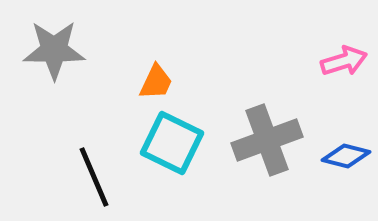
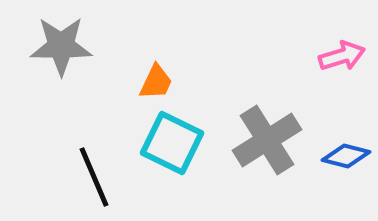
gray star: moved 7 px right, 4 px up
pink arrow: moved 2 px left, 5 px up
gray cross: rotated 12 degrees counterclockwise
